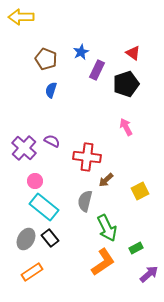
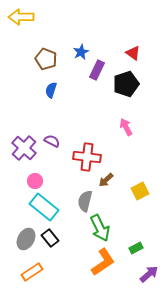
green arrow: moved 7 px left
